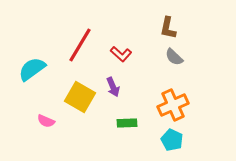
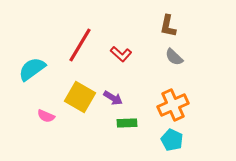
brown L-shape: moved 2 px up
purple arrow: moved 11 px down; rotated 36 degrees counterclockwise
pink semicircle: moved 5 px up
